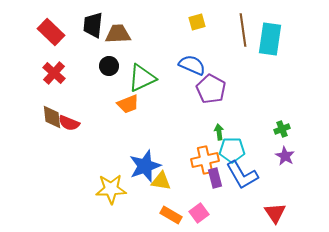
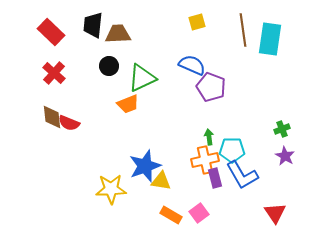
purple pentagon: moved 2 px up; rotated 8 degrees counterclockwise
green arrow: moved 10 px left, 5 px down
